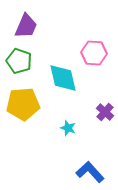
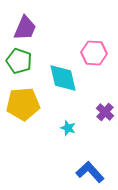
purple trapezoid: moved 1 px left, 2 px down
